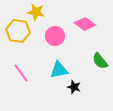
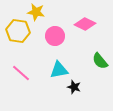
pink diamond: rotated 10 degrees counterclockwise
pink line: rotated 12 degrees counterclockwise
